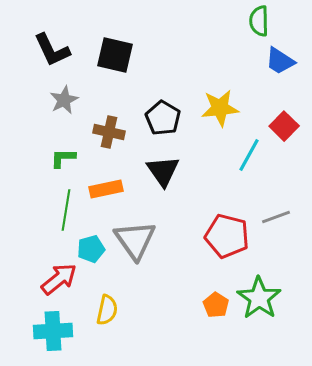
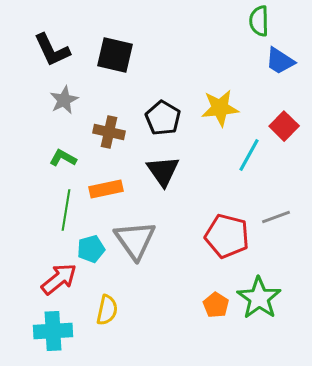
green L-shape: rotated 28 degrees clockwise
